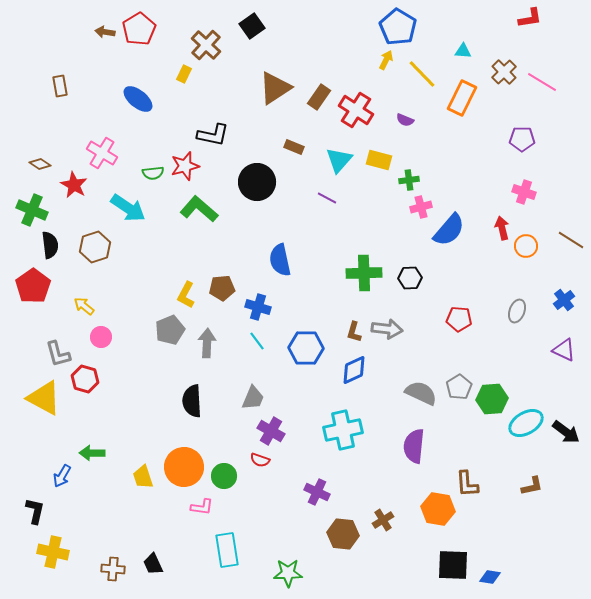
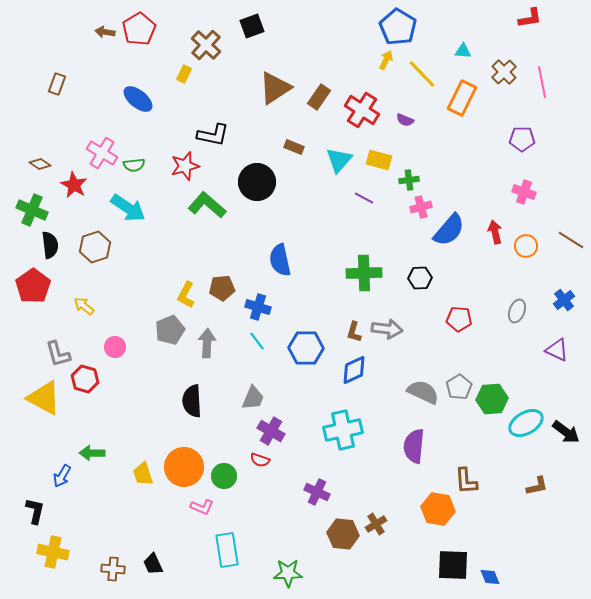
black square at (252, 26): rotated 15 degrees clockwise
pink line at (542, 82): rotated 48 degrees clockwise
brown rectangle at (60, 86): moved 3 px left, 2 px up; rotated 30 degrees clockwise
red cross at (356, 110): moved 6 px right
green semicircle at (153, 173): moved 19 px left, 8 px up
purple line at (327, 198): moved 37 px right
green L-shape at (199, 209): moved 8 px right, 4 px up
red arrow at (502, 228): moved 7 px left, 4 px down
black hexagon at (410, 278): moved 10 px right
pink circle at (101, 337): moved 14 px right, 10 px down
purple triangle at (564, 350): moved 7 px left
gray semicircle at (421, 393): moved 2 px right, 1 px up
yellow trapezoid at (143, 477): moved 3 px up
brown L-shape at (467, 484): moved 1 px left, 3 px up
brown L-shape at (532, 486): moved 5 px right
pink L-shape at (202, 507): rotated 15 degrees clockwise
brown cross at (383, 520): moved 7 px left, 4 px down
blue diamond at (490, 577): rotated 60 degrees clockwise
